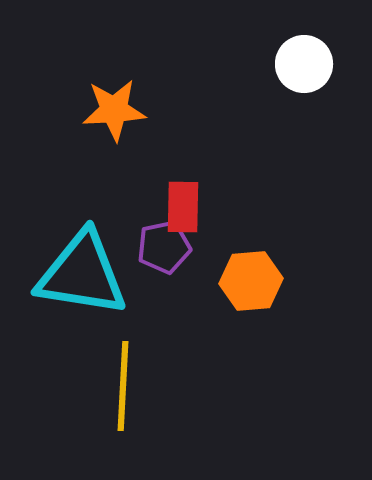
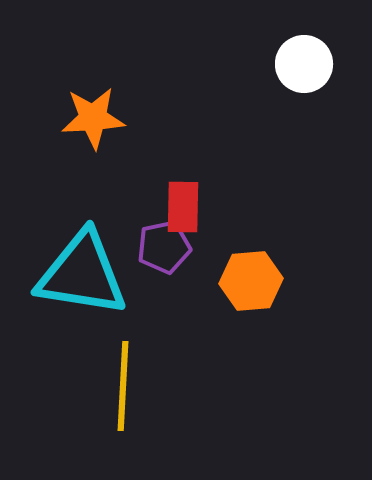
orange star: moved 21 px left, 8 px down
